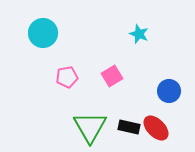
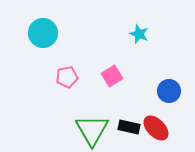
green triangle: moved 2 px right, 3 px down
